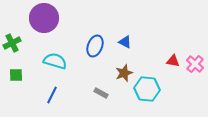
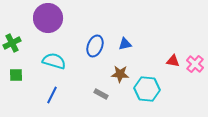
purple circle: moved 4 px right
blue triangle: moved 2 px down; rotated 40 degrees counterclockwise
cyan semicircle: moved 1 px left
brown star: moved 4 px left, 1 px down; rotated 24 degrees clockwise
gray rectangle: moved 1 px down
